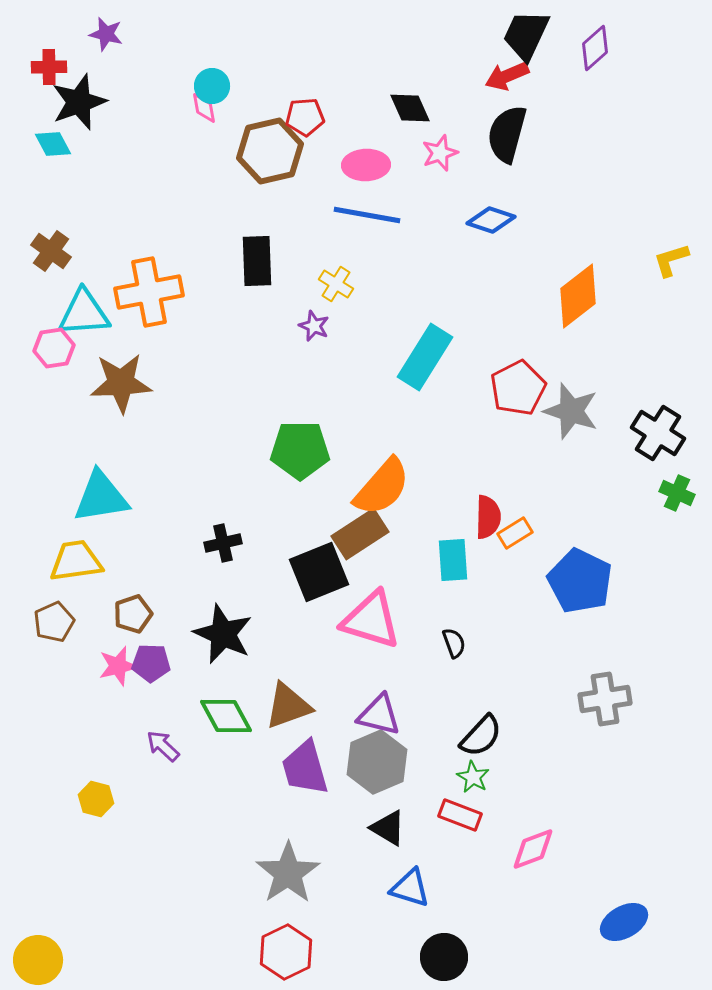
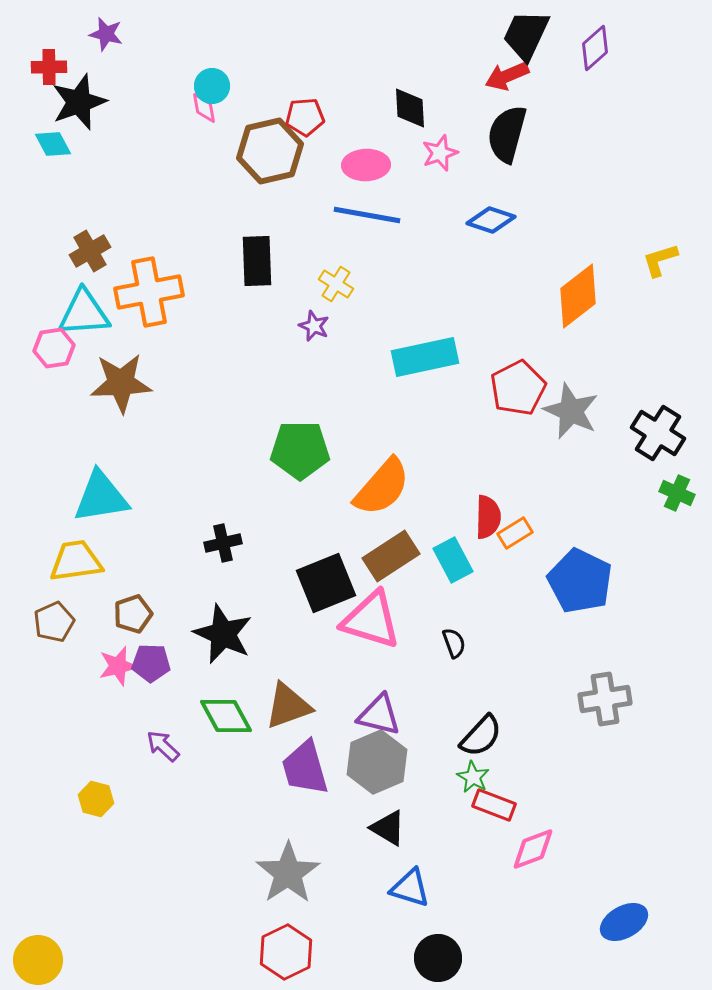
black diamond at (410, 108): rotated 21 degrees clockwise
brown cross at (51, 251): moved 39 px right; rotated 24 degrees clockwise
yellow L-shape at (671, 260): moved 11 px left
cyan rectangle at (425, 357): rotated 46 degrees clockwise
gray star at (571, 411): rotated 6 degrees clockwise
brown rectangle at (360, 534): moved 31 px right, 22 px down
cyan rectangle at (453, 560): rotated 24 degrees counterclockwise
black square at (319, 572): moved 7 px right, 11 px down
red rectangle at (460, 815): moved 34 px right, 10 px up
black circle at (444, 957): moved 6 px left, 1 px down
